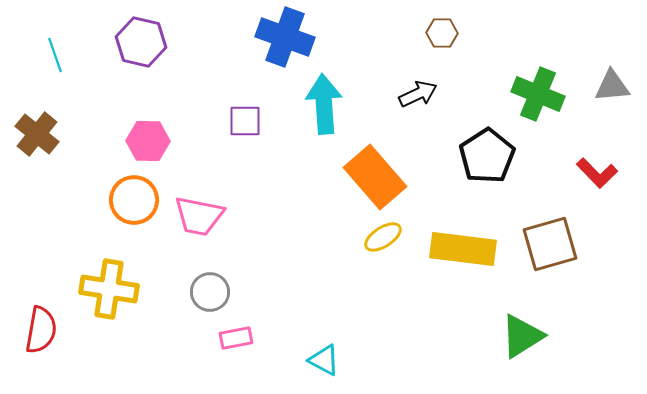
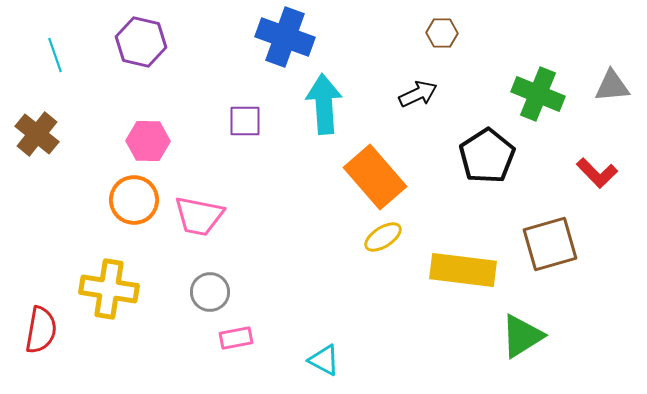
yellow rectangle: moved 21 px down
